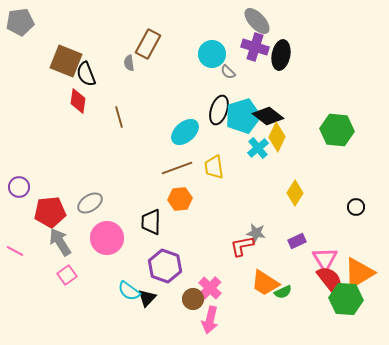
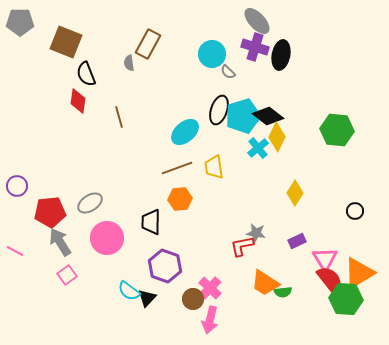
gray pentagon at (20, 22): rotated 8 degrees clockwise
brown square at (66, 61): moved 19 px up
purple circle at (19, 187): moved 2 px left, 1 px up
black circle at (356, 207): moved 1 px left, 4 px down
green semicircle at (283, 292): rotated 18 degrees clockwise
